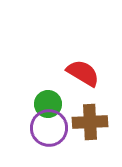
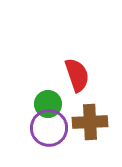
red semicircle: moved 6 px left, 2 px down; rotated 40 degrees clockwise
